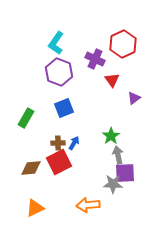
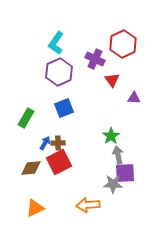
purple hexagon: rotated 16 degrees clockwise
purple triangle: rotated 40 degrees clockwise
blue arrow: moved 29 px left
